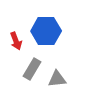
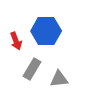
gray triangle: moved 2 px right
